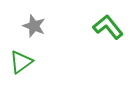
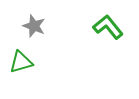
green triangle: rotated 20 degrees clockwise
